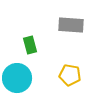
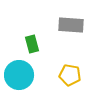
green rectangle: moved 2 px right, 1 px up
cyan circle: moved 2 px right, 3 px up
